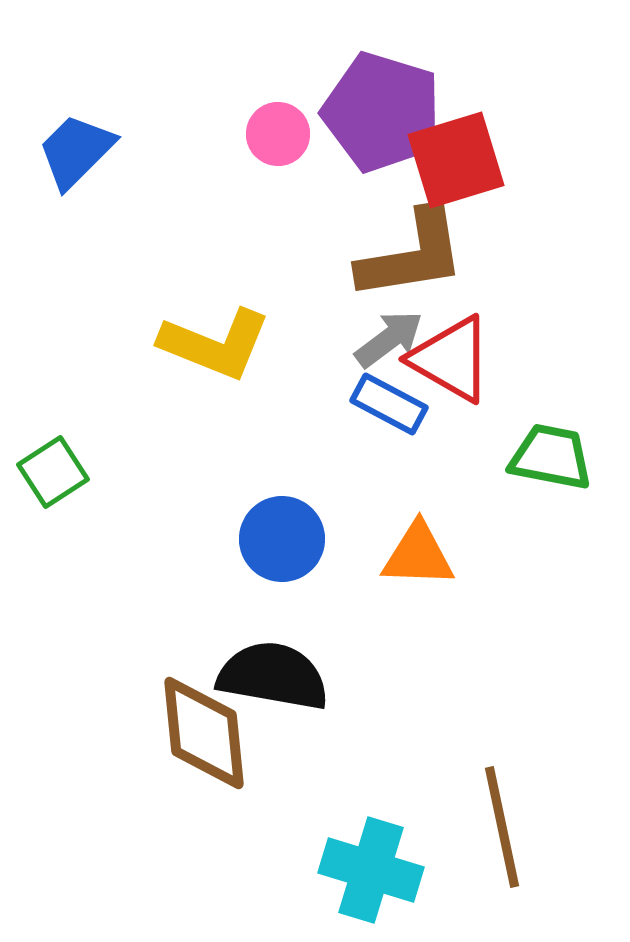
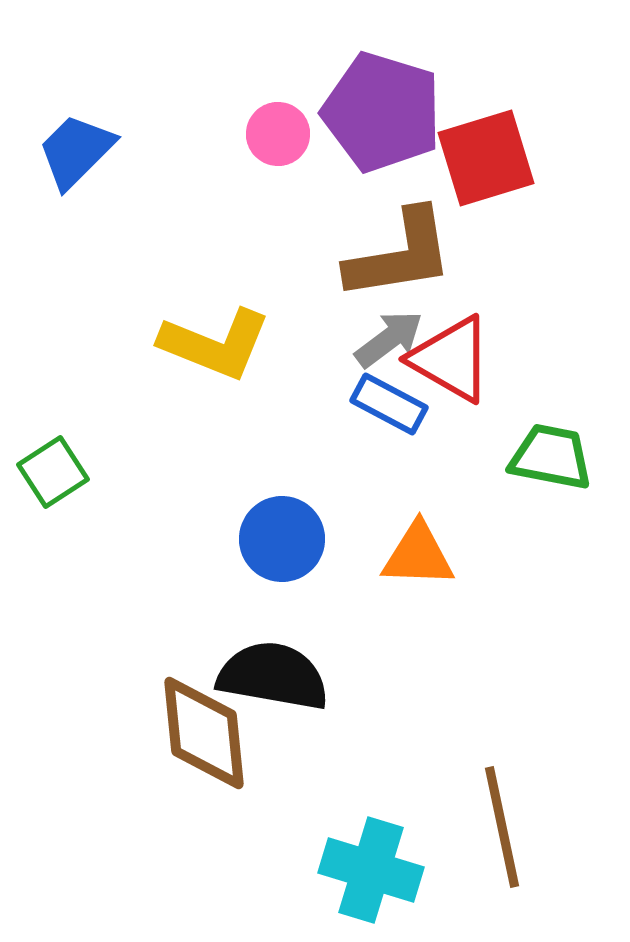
red square: moved 30 px right, 2 px up
brown L-shape: moved 12 px left
